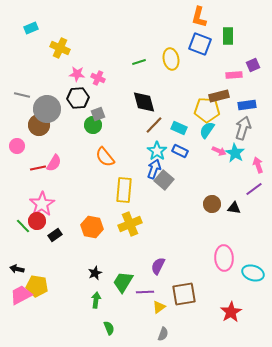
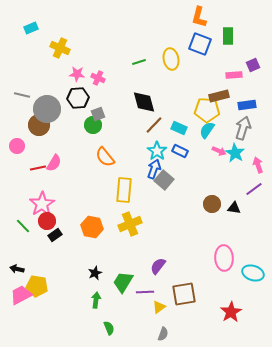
red circle at (37, 221): moved 10 px right
purple semicircle at (158, 266): rotated 12 degrees clockwise
